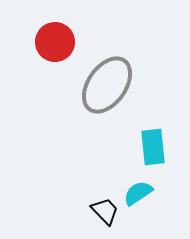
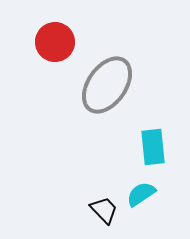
cyan semicircle: moved 3 px right, 1 px down
black trapezoid: moved 1 px left, 1 px up
